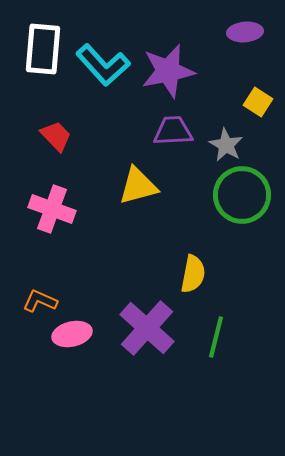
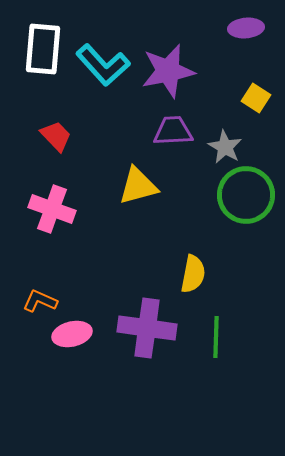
purple ellipse: moved 1 px right, 4 px up
yellow square: moved 2 px left, 4 px up
gray star: moved 1 px left, 2 px down
green circle: moved 4 px right
purple cross: rotated 34 degrees counterclockwise
green line: rotated 12 degrees counterclockwise
